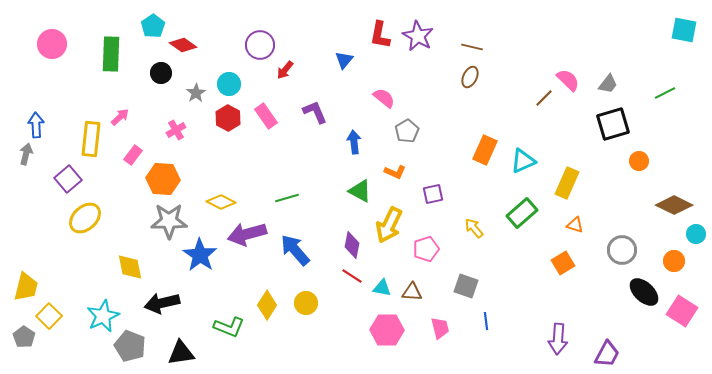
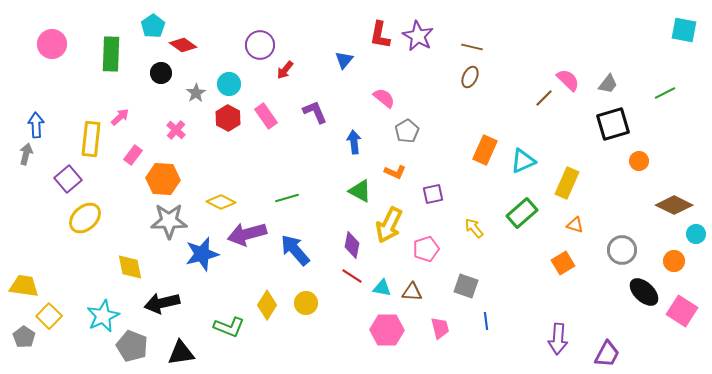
pink cross at (176, 130): rotated 18 degrees counterclockwise
blue star at (200, 255): moved 2 px right, 1 px up; rotated 24 degrees clockwise
yellow trapezoid at (26, 287): moved 2 px left, 1 px up; rotated 96 degrees counterclockwise
gray pentagon at (130, 346): moved 2 px right
